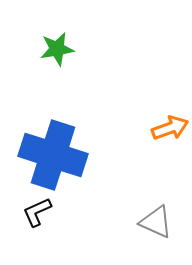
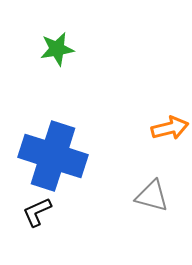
orange arrow: rotated 6 degrees clockwise
blue cross: moved 1 px down
gray triangle: moved 4 px left, 26 px up; rotated 9 degrees counterclockwise
